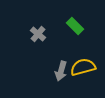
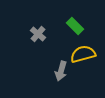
yellow semicircle: moved 13 px up
